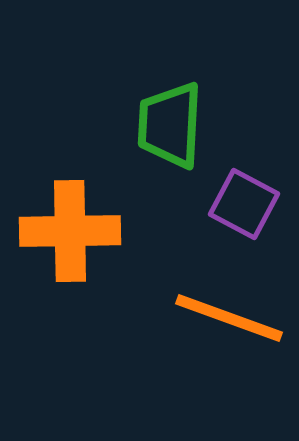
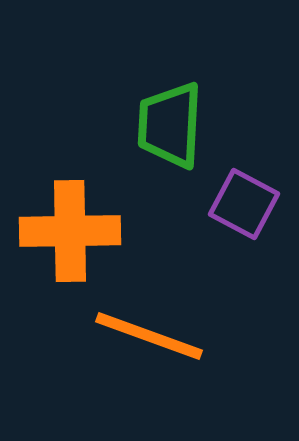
orange line: moved 80 px left, 18 px down
